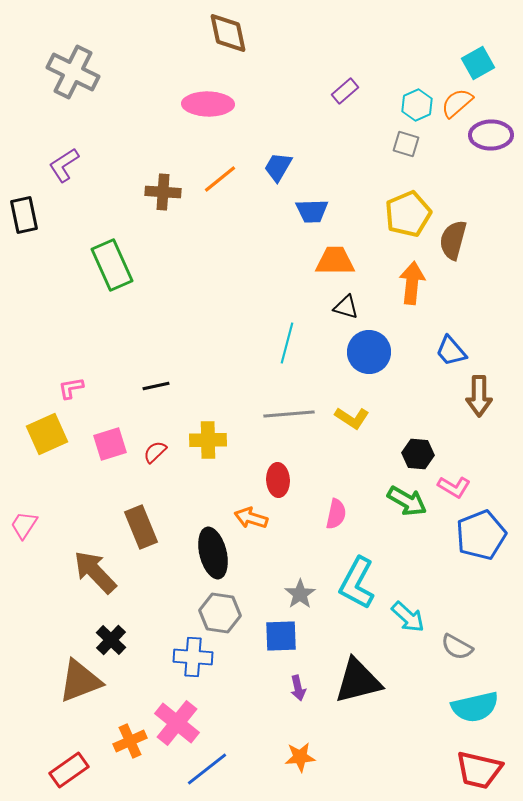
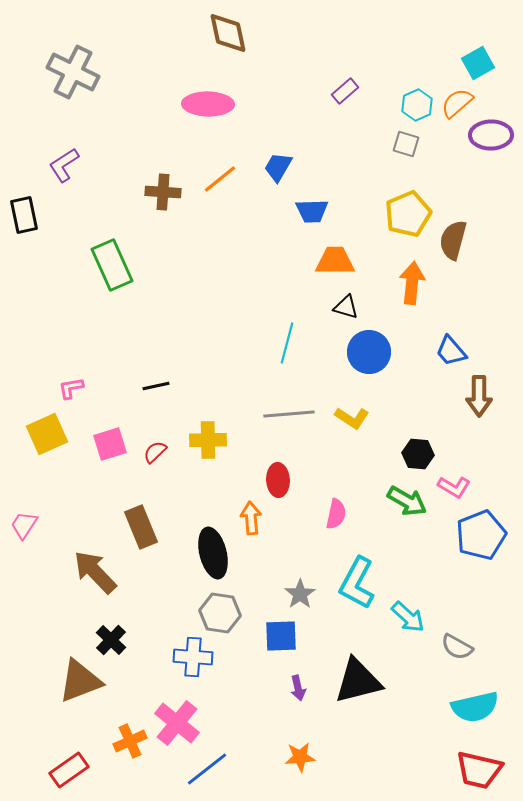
orange arrow at (251, 518): rotated 68 degrees clockwise
